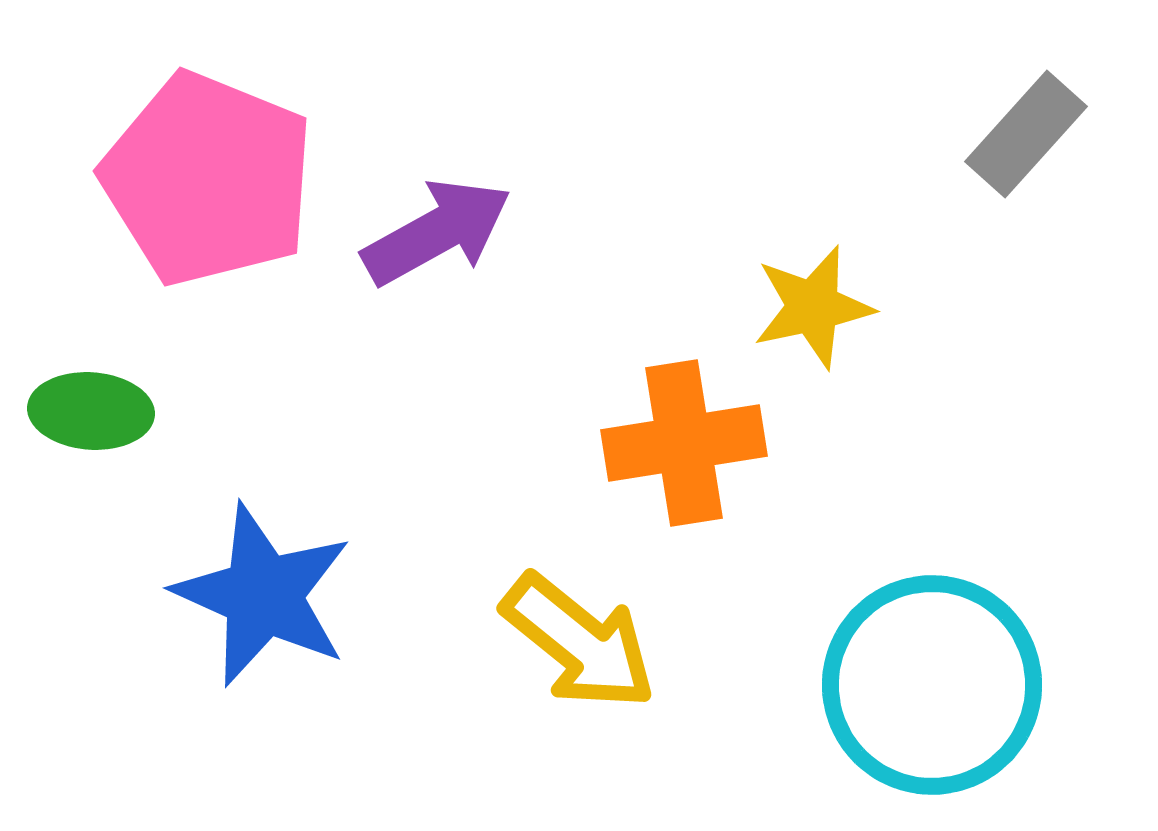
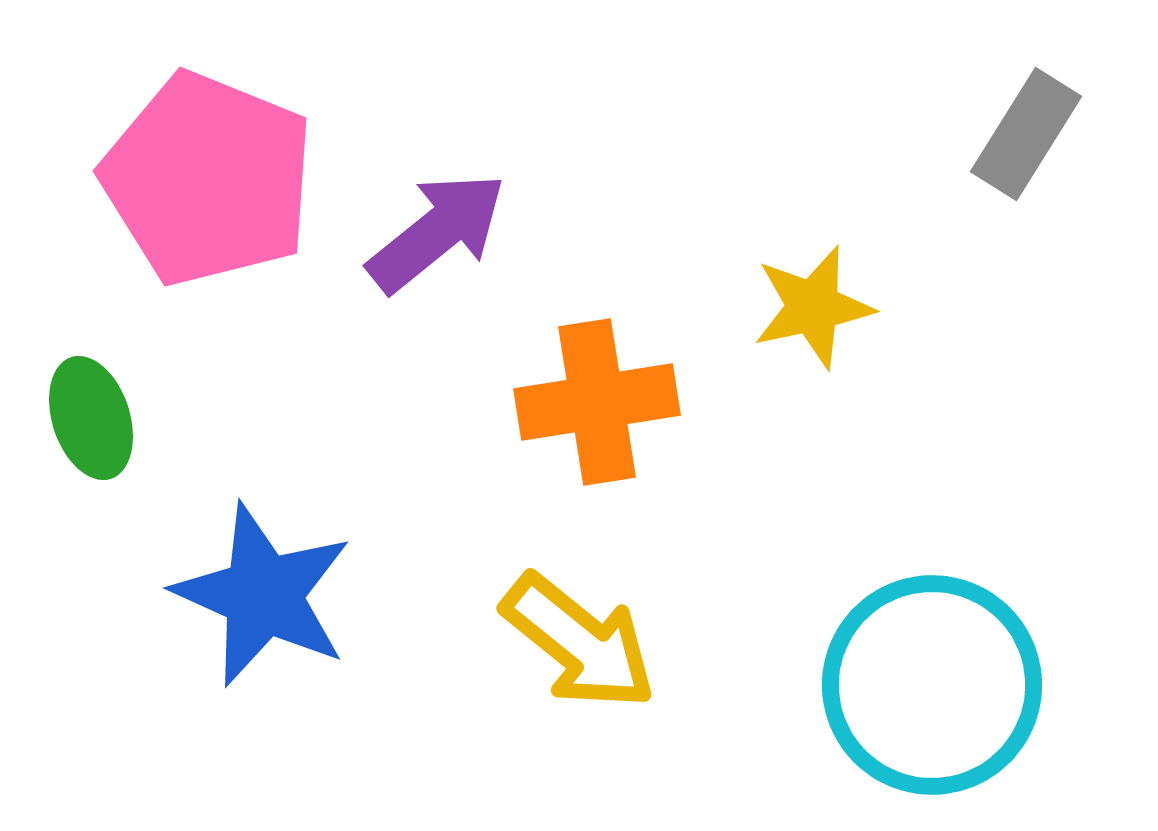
gray rectangle: rotated 10 degrees counterclockwise
purple arrow: rotated 10 degrees counterclockwise
green ellipse: moved 7 px down; rotated 68 degrees clockwise
orange cross: moved 87 px left, 41 px up
